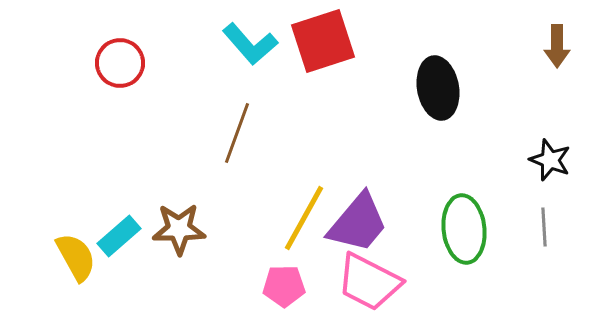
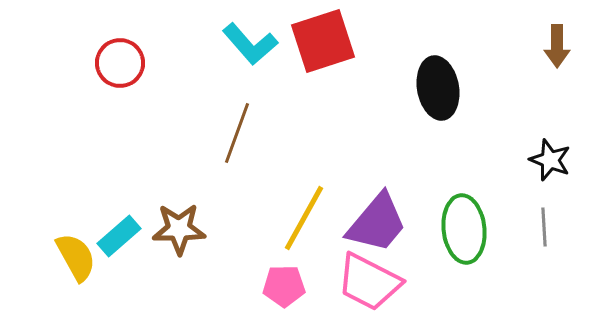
purple trapezoid: moved 19 px right
